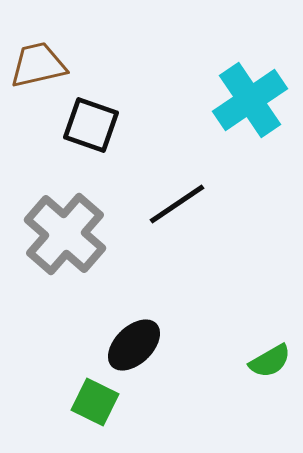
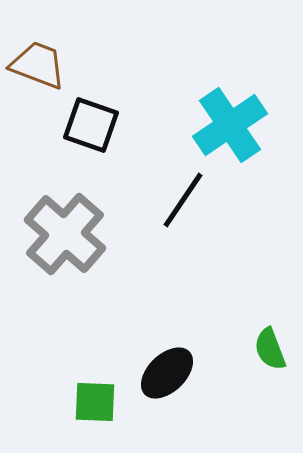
brown trapezoid: rotated 34 degrees clockwise
cyan cross: moved 20 px left, 25 px down
black line: moved 6 px right, 4 px up; rotated 22 degrees counterclockwise
black ellipse: moved 33 px right, 28 px down
green semicircle: moved 12 px up; rotated 99 degrees clockwise
green square: rotated 24 degrees counterclockwise
